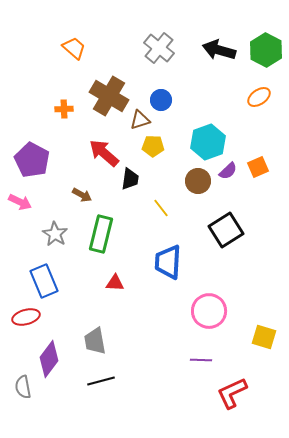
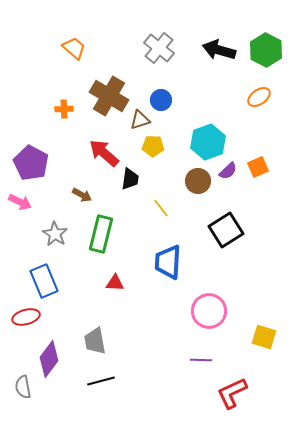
purple pentagon: moved 1 px left, 3 px down
